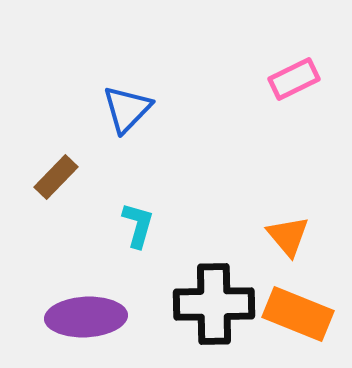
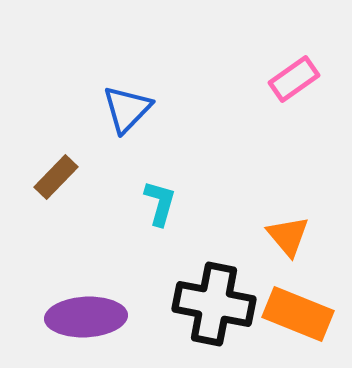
pink rectangle: rotated 9 degrees counterclockwise
cyan L-shape: moved 22 px right, 22 px up
black cross: rotated 12 degrees clockwise
